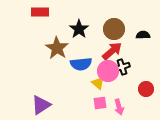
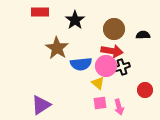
black star: moved 4 px left, 9 px up
red arrow: rotated 50 degrees clockwise
pink circle: moved 2 px left, 5 px up
red circle: moved 1 px left, 1 px down
